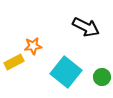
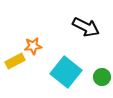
yellow rectangle: moved 1 px right, 1 px up
